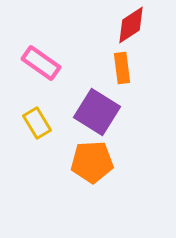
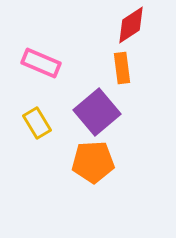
pink rectangle: rotated 12 degrees counterclockwise
purple square: rotated 18 degrees clockwise
orange pentagon: moved 1 px right
